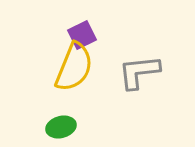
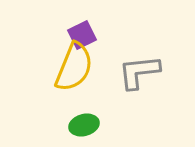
green ellipse: moved 23 px right, 2 px up
